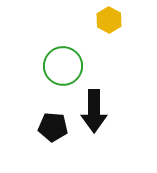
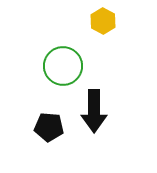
yellow hexagon: moved 6 px left, 1 px down
black pentagon: moved 4 px left
